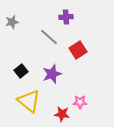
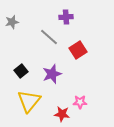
yellow triangle: rotated 30 degrees clockwise
